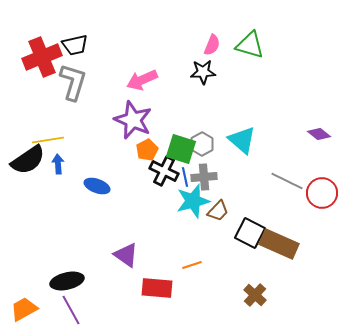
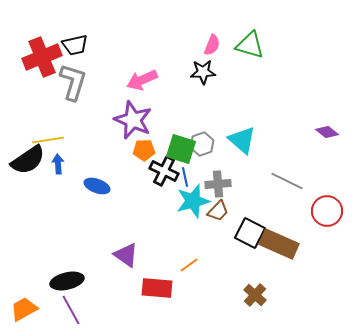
purple diamond: moved 8 px right, 2 px up
gray hexagon: rotated 10 degrees clockwise
orange pentagon: moved 3 px left; rotated 25 degrees clockwise
gray cross: moved 14 px right, 7 px down
red circle: moved 5 px right, 18 px down
orange line: moved 3 px left; rotated 18 degrees counterclockwise
